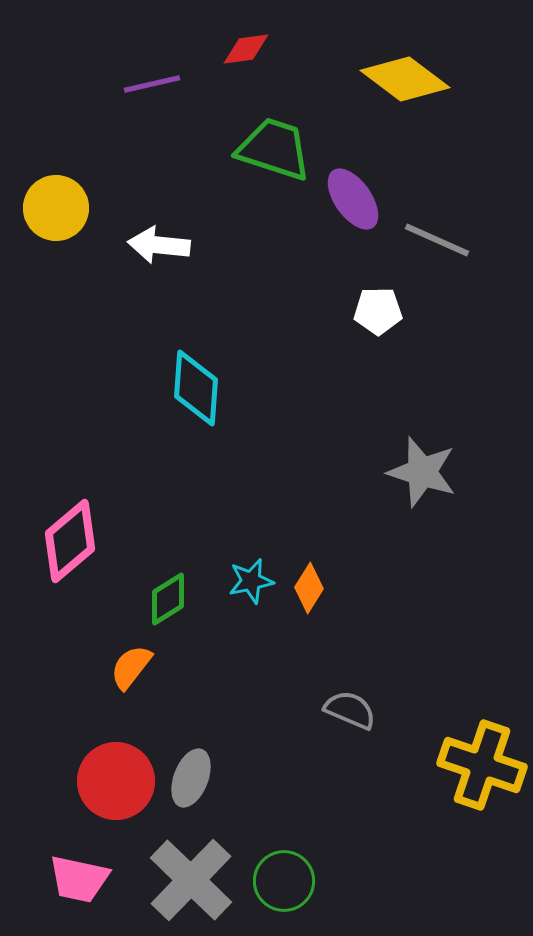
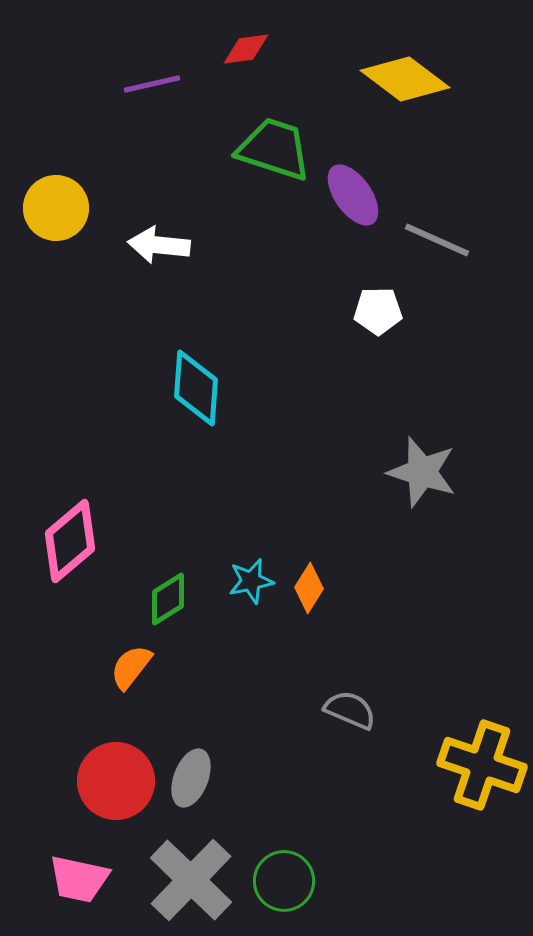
purple ellipse: moved 4 px up
